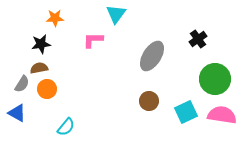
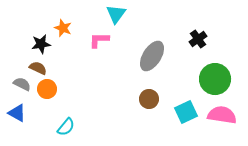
orange star: moved 8 px right, 10 px down; rotated 24 degrees clockwise
pink L-shape: moved 6 px right
brown semicircle: moved 1 px left; rotated 36 degrees clockwise
gray semicircle: rotated 96 degrees counterclockwise
brown circle: moved 2 px up
